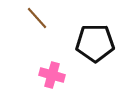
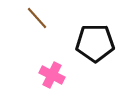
pink cross: rotated 10 degrees clockwise
